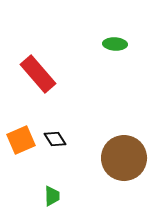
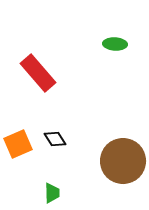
red rectangle: moved 1 px up
orange square: moved 3 px left, 4 px down
brown circle: moved 1 px left, 3 px down
green trapezoid: moved 3 px up
